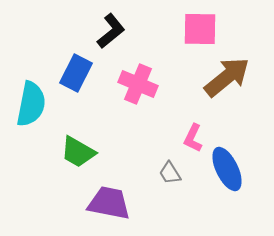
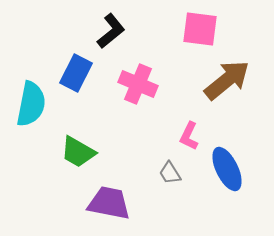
pink square: rotated 6 degrees clockwise
brown arrow: moved 3 px down
pink L-shape: moved 4 px left, 2 px up
